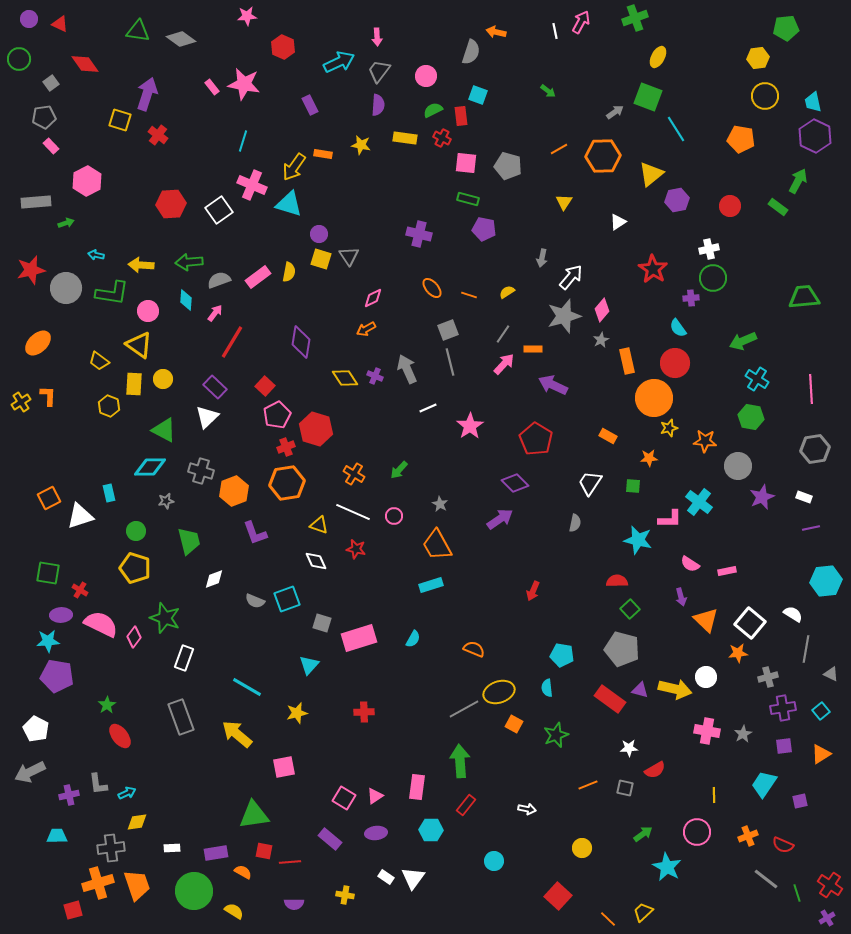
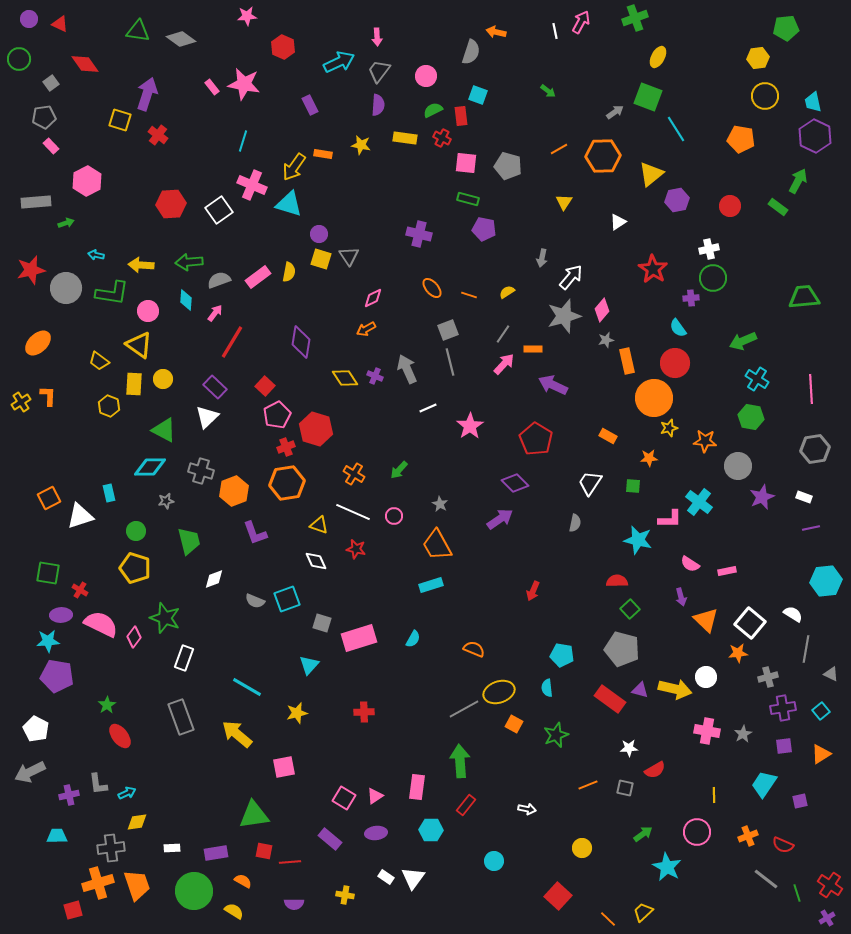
gray star at (601, 340): moved 5 px right; rotated 14 degrees clockwise
orange semicircle at (243, 872): moved 9 px down
